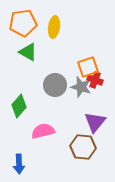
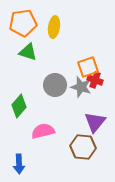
green triangle: rotated 12 degrees counterclockwise
